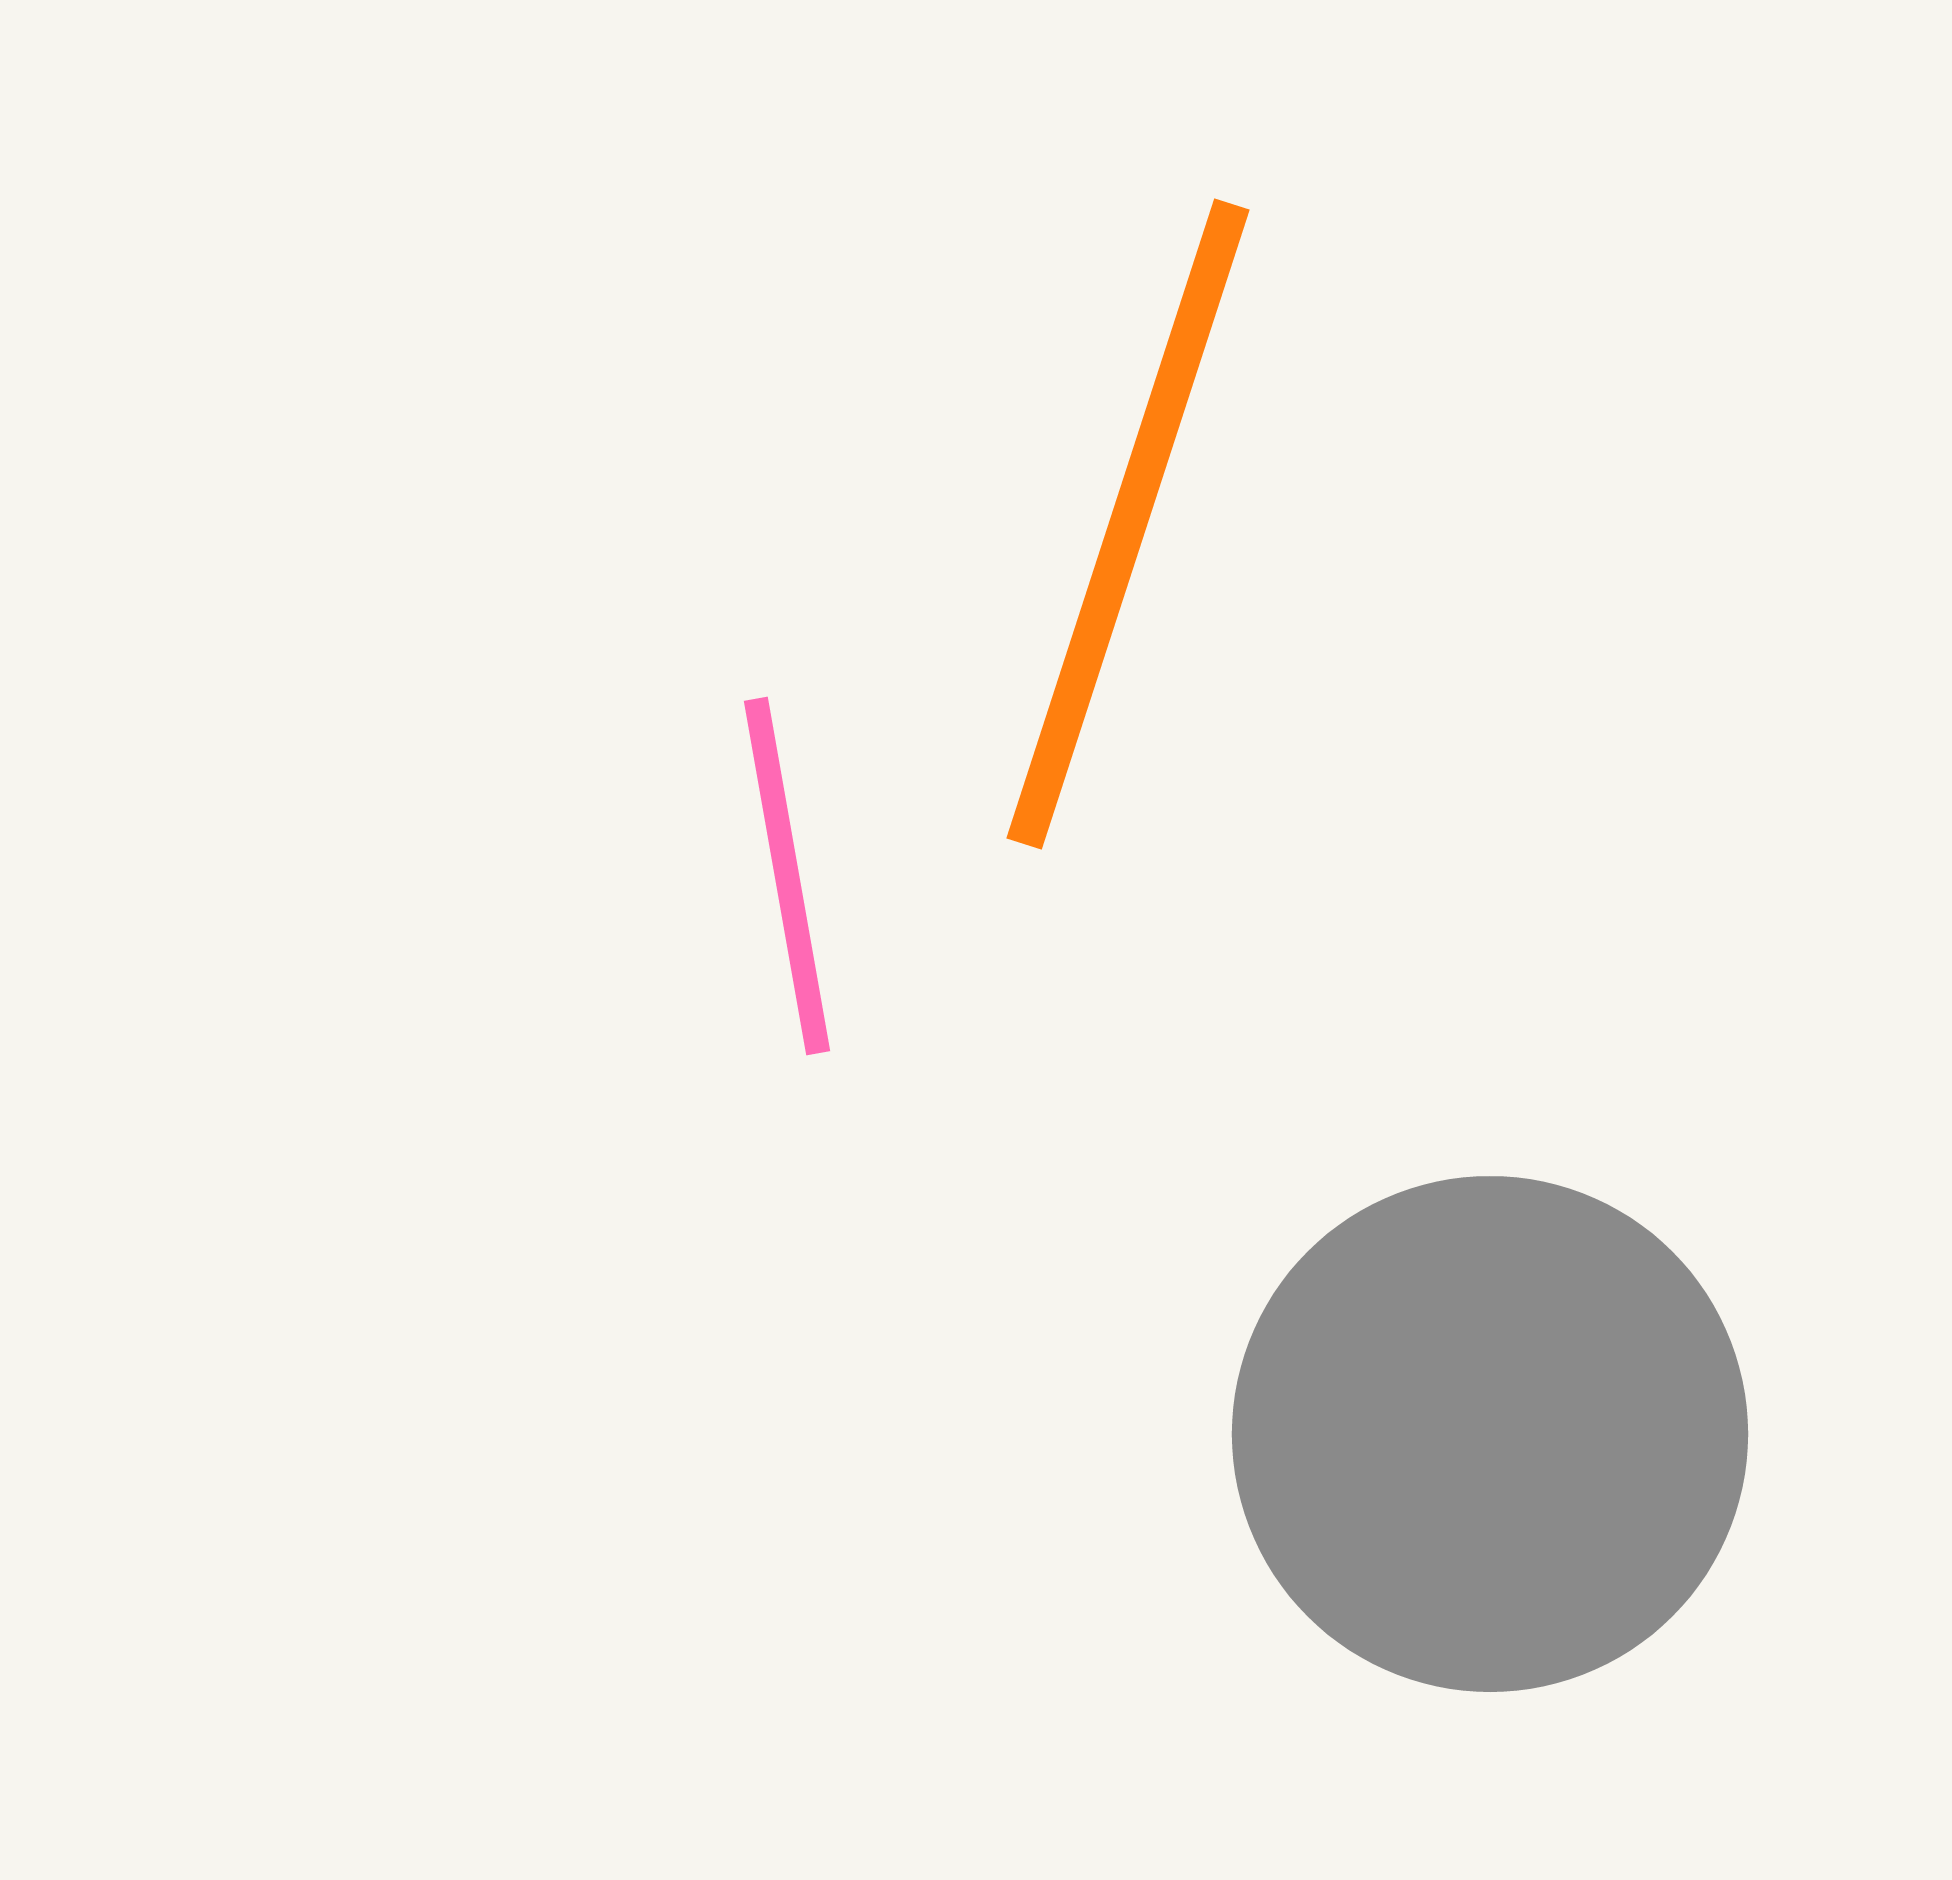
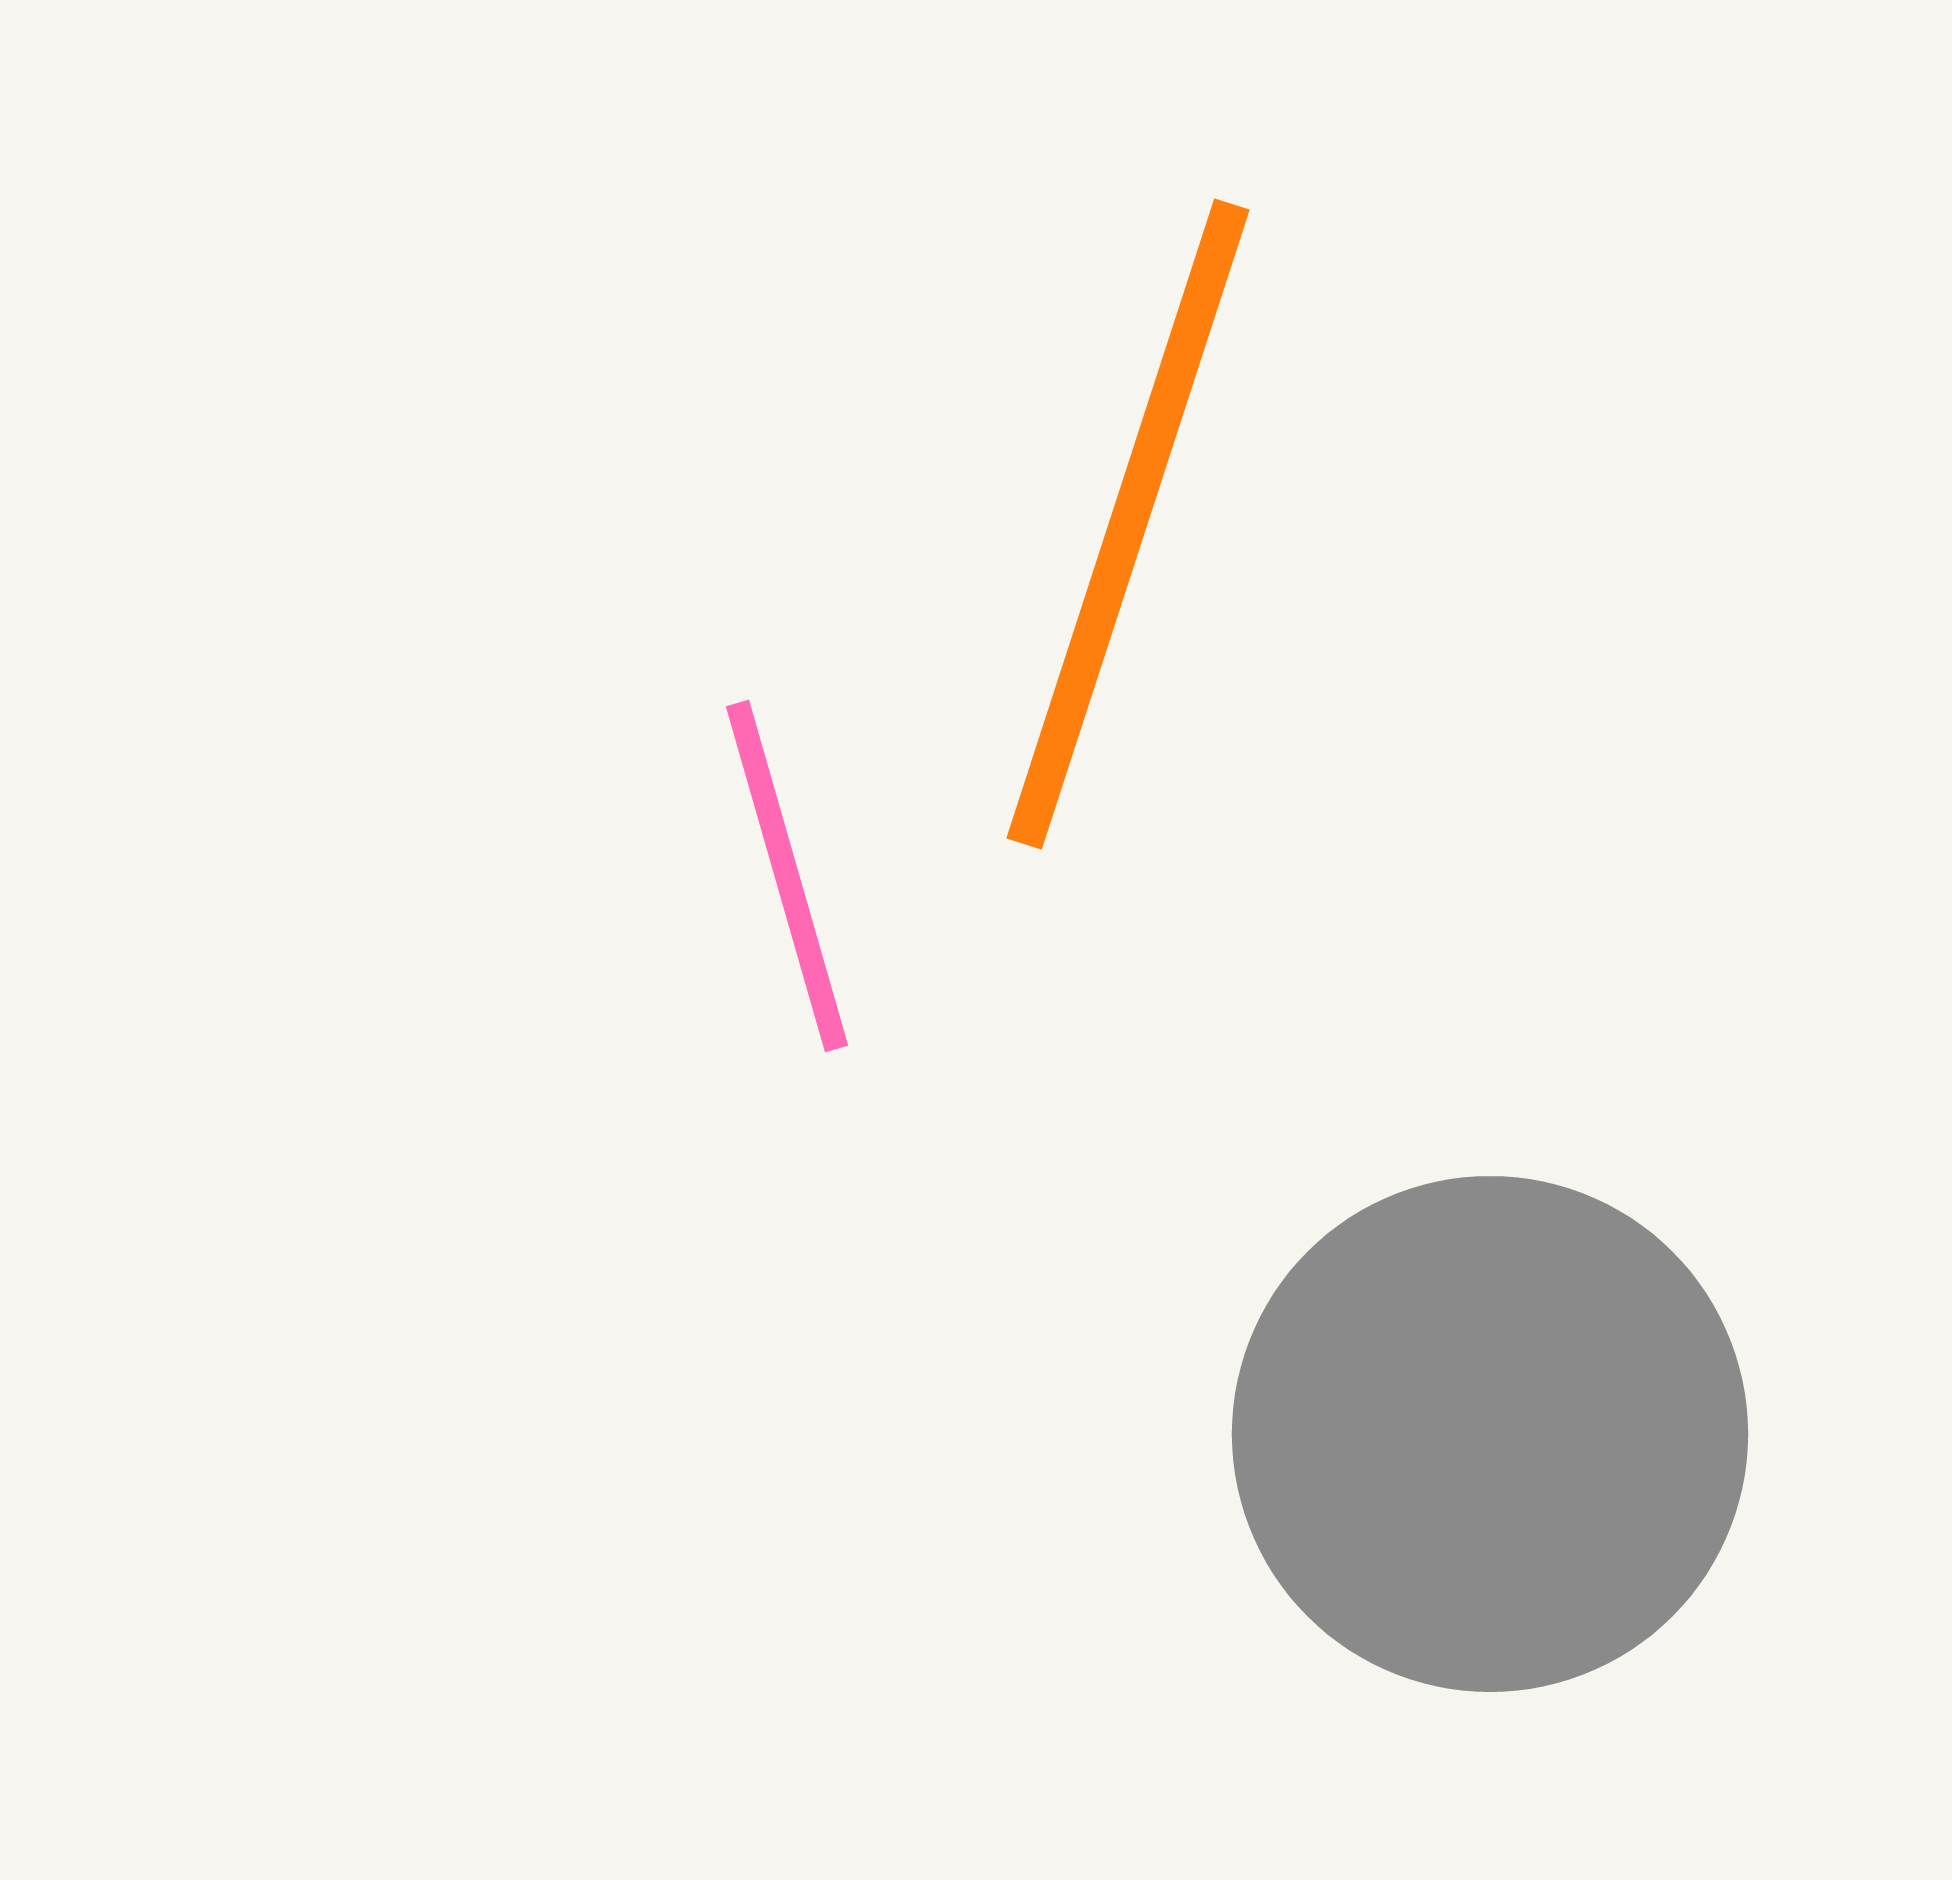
pink line: rotated 6 degrees counterclockwise
